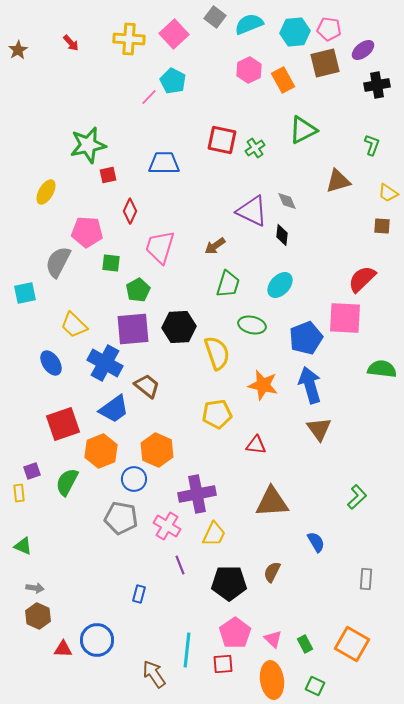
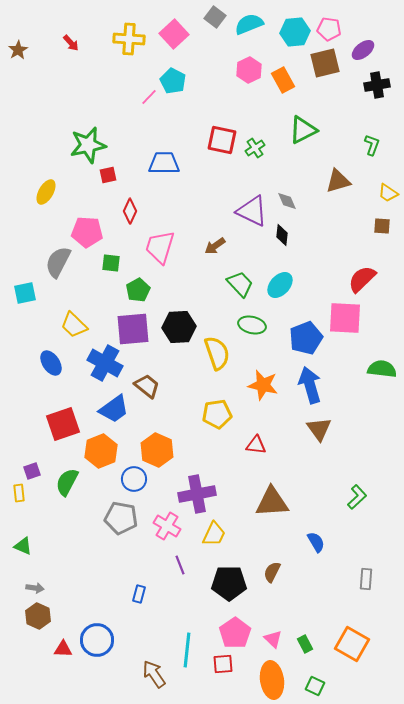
green trapezoid at (228, 284): moved 12 px right; rotated 60 degrees counterclockwise
